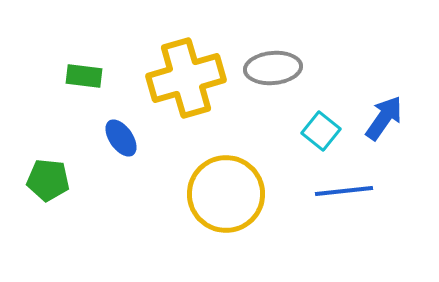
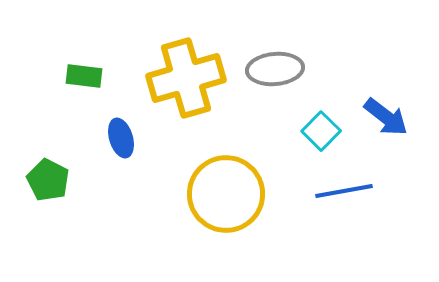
gray ellipse: moved 2 px right, 1 px down
blue arrow: moved 2 px right, 1 px up; rotated 93 degrees clockwise
cyan square: rotated 6 degrees clockwise
blue ellipse: rotated 18 degrees clockwise
green pentagon: rotated 21 degrees clockwise
blue line: rotated 4 degrees counterclockwise
